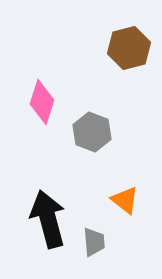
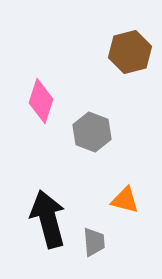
brown hexagon: moved 1 px right, 4 px down
pink diamond: moved 1 px left, 1 px up
orange triangle: rotated 24 degrees counterclockwise
